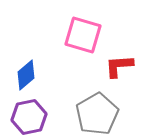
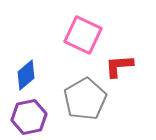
pink square: rotated 9 degrees clockwise
gray pentagon: moved 12 px left, 15 px up
